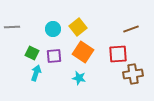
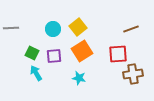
gray line: moved 1 px left, 1 px down
orange square: moved 1 px left, 1 px up; rotated 25 degrees clockwise
cyan arrow: rotated 49 degrees counterclockwise
